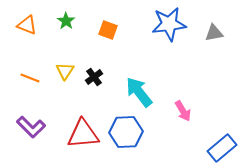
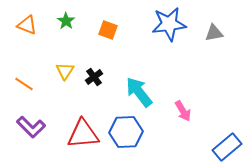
orange line: moved 6 px left, 6 px down; rotated 12 degrees clockwise
blue rectangle: moved 5 px right, 1 px up
